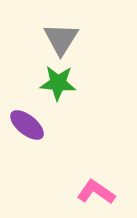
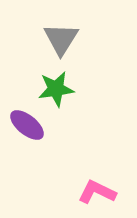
green star: moved 2 px left, 6 px down; rotated 12 degrees counterclockwise
pink L-shape: moved 1 px right; rotated 9 degrees counterclockwise
